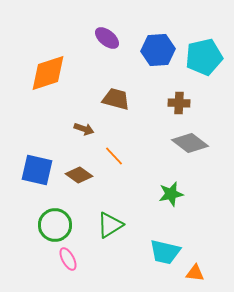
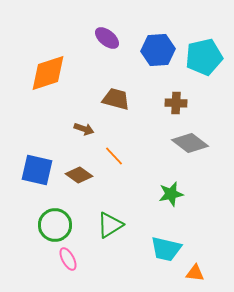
brown cross: moved 3 px left
cyan trapezoid: moved 1 px right, 3 px up
